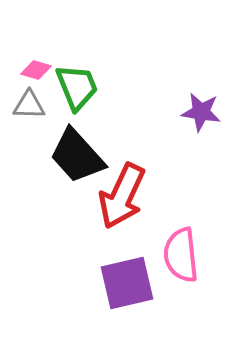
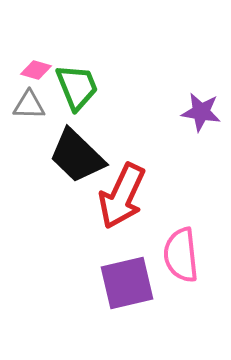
black trapezoid: rotated 4 degrees counterclockwise
